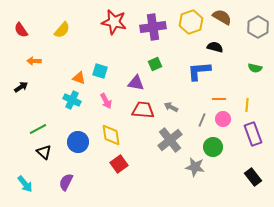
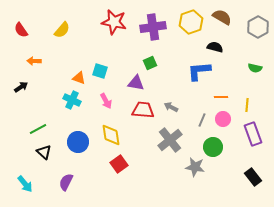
green square: moved 5 px left, 1 px up
orange line: moved 2 px right, 2 px up
